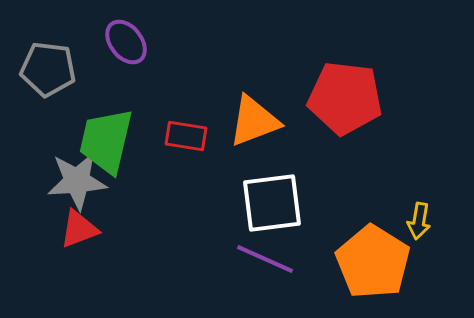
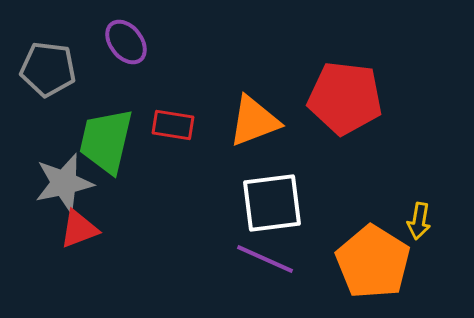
red rectangle: moved 13 px left, 11 px up
gray star: moved 13 px left, 2 px down; rotated 8 degrees counterclockwise
